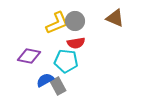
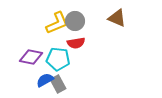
brown triangle: moved 2 px right
purple diamond: moved 2 px right, 1 px down
cyan pentagon: moved 8 px left, 2 px up
gray rectangle: moved 2 px up
